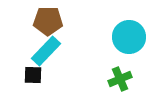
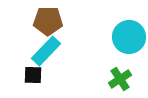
green cross: rotated 10 degrees counterclockwise
